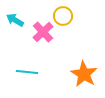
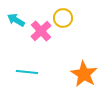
yellow circle: moved 2 px down
cyan arrow: moved 1 px right
pink cross: moved 2 px left, 1 px up
